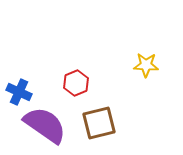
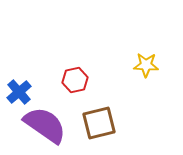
red hexagon: moved 1 px left, 3 px up; rotated 10 degrees clockwise
blue cross: rotated 25 degrees clockwise
